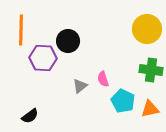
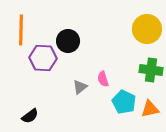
gray triangle: moved 1 px down
cyan pentagon: moved 1 px right, 1 px down
